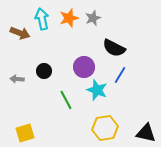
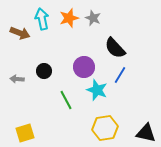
gray star: rotated 28 degrees counterclockwise
black semicircle: moved 1 px right; rotated 20 degrees clockwise
